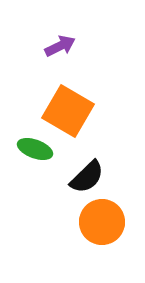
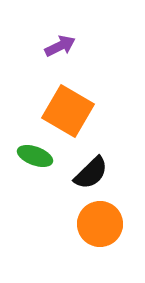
green ellipse: moved 7 px down
black semicircle: moved 4 px right, 4 px up
orange circle: moved 2 px left, 2 px down
